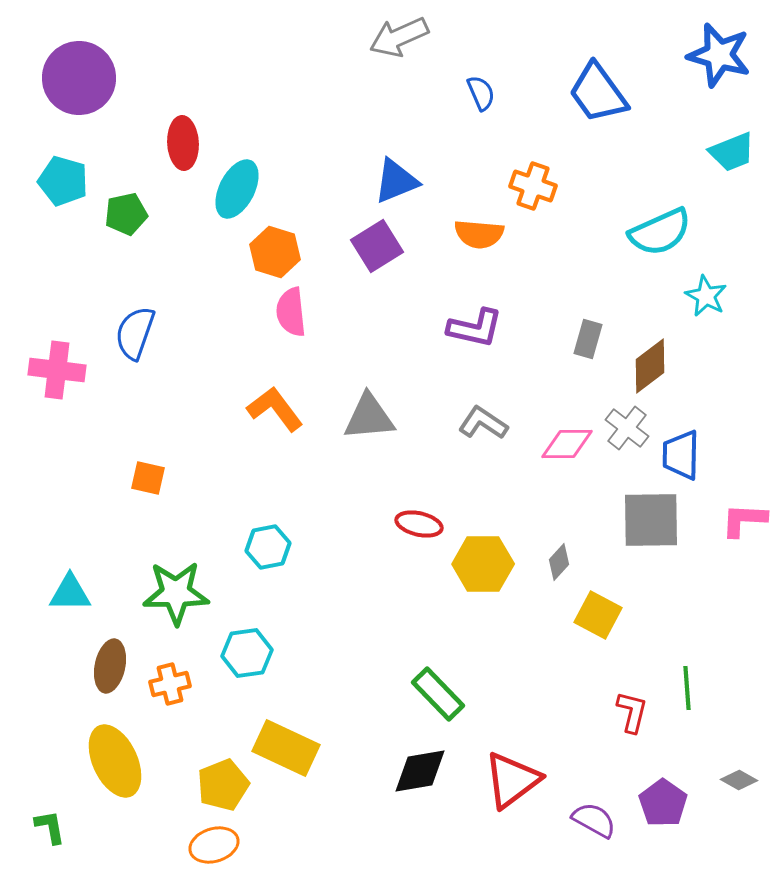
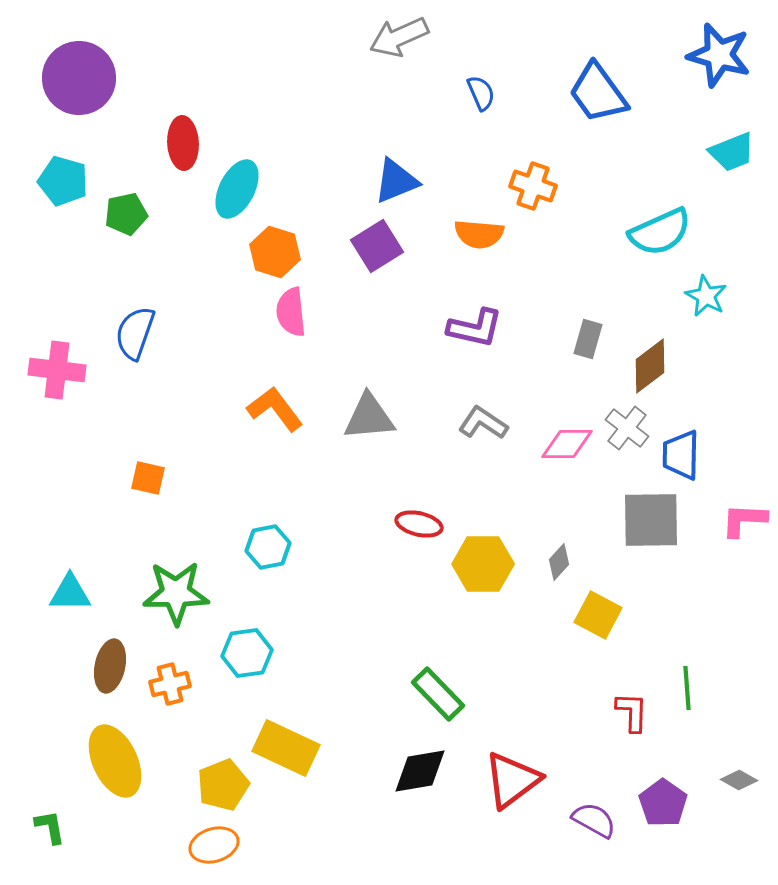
red L-shape at (632, 712): rotated 12 degrees counterclockwise
